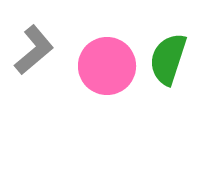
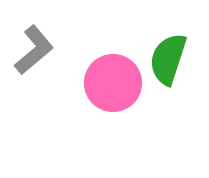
pink circle: moved 6 px right, 17 px down
